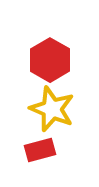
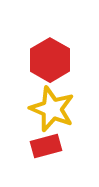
red rectangle: moved 6 px right, 4 px up
